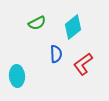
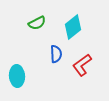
red L-shape: moved 1 px left, 1 px down
